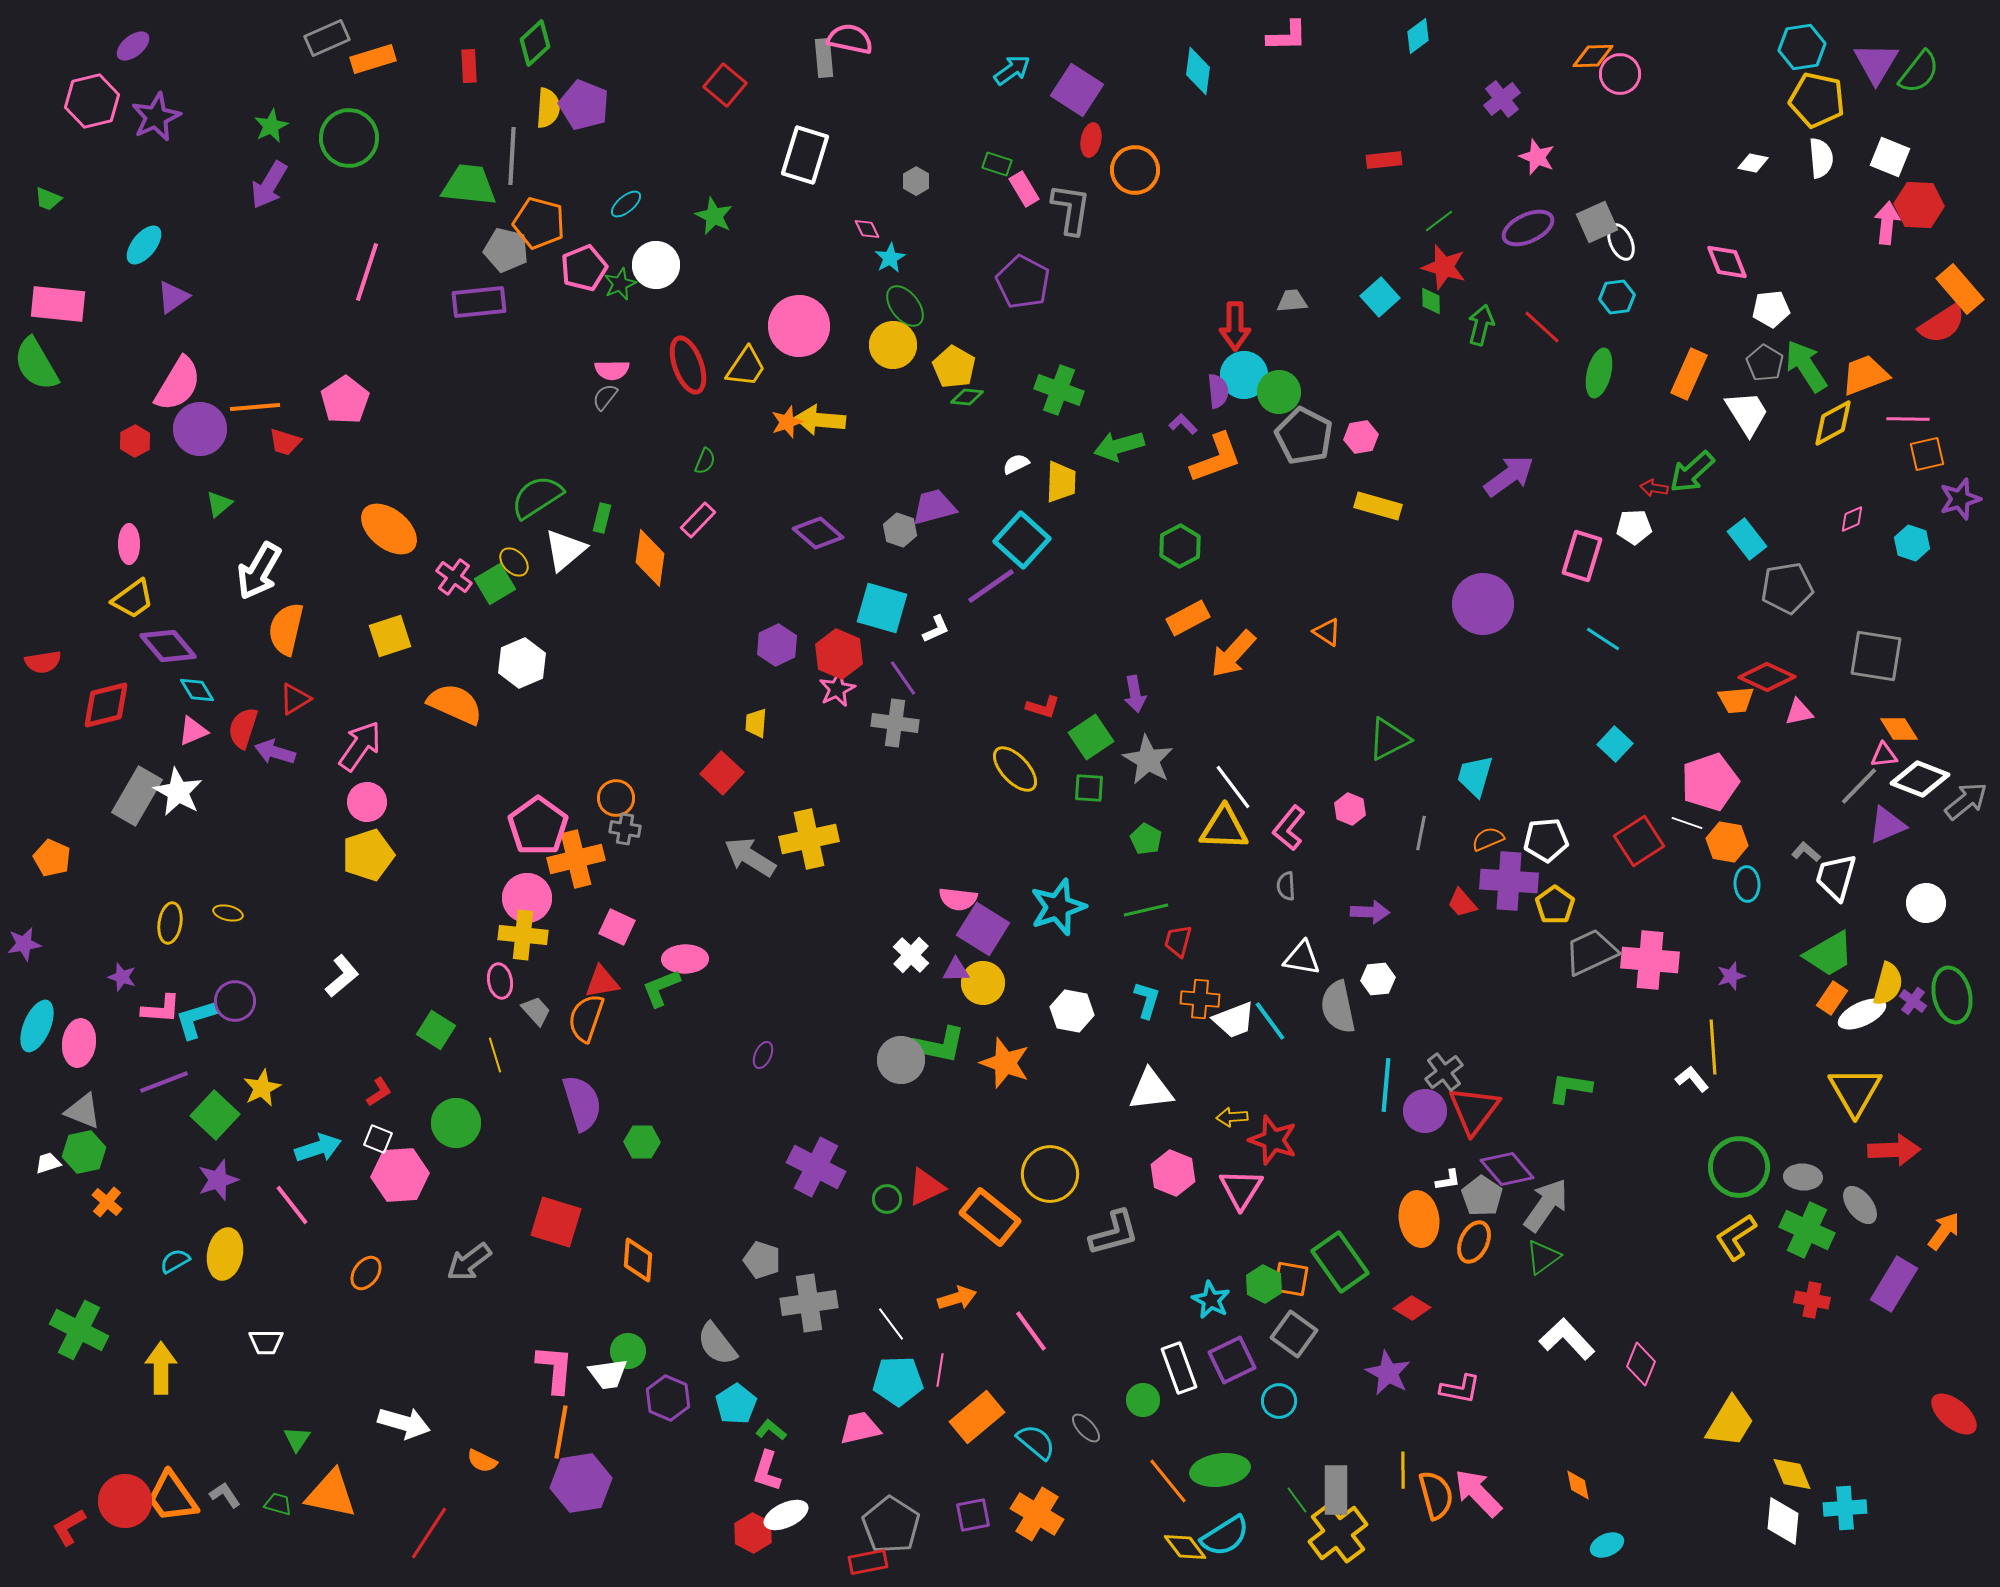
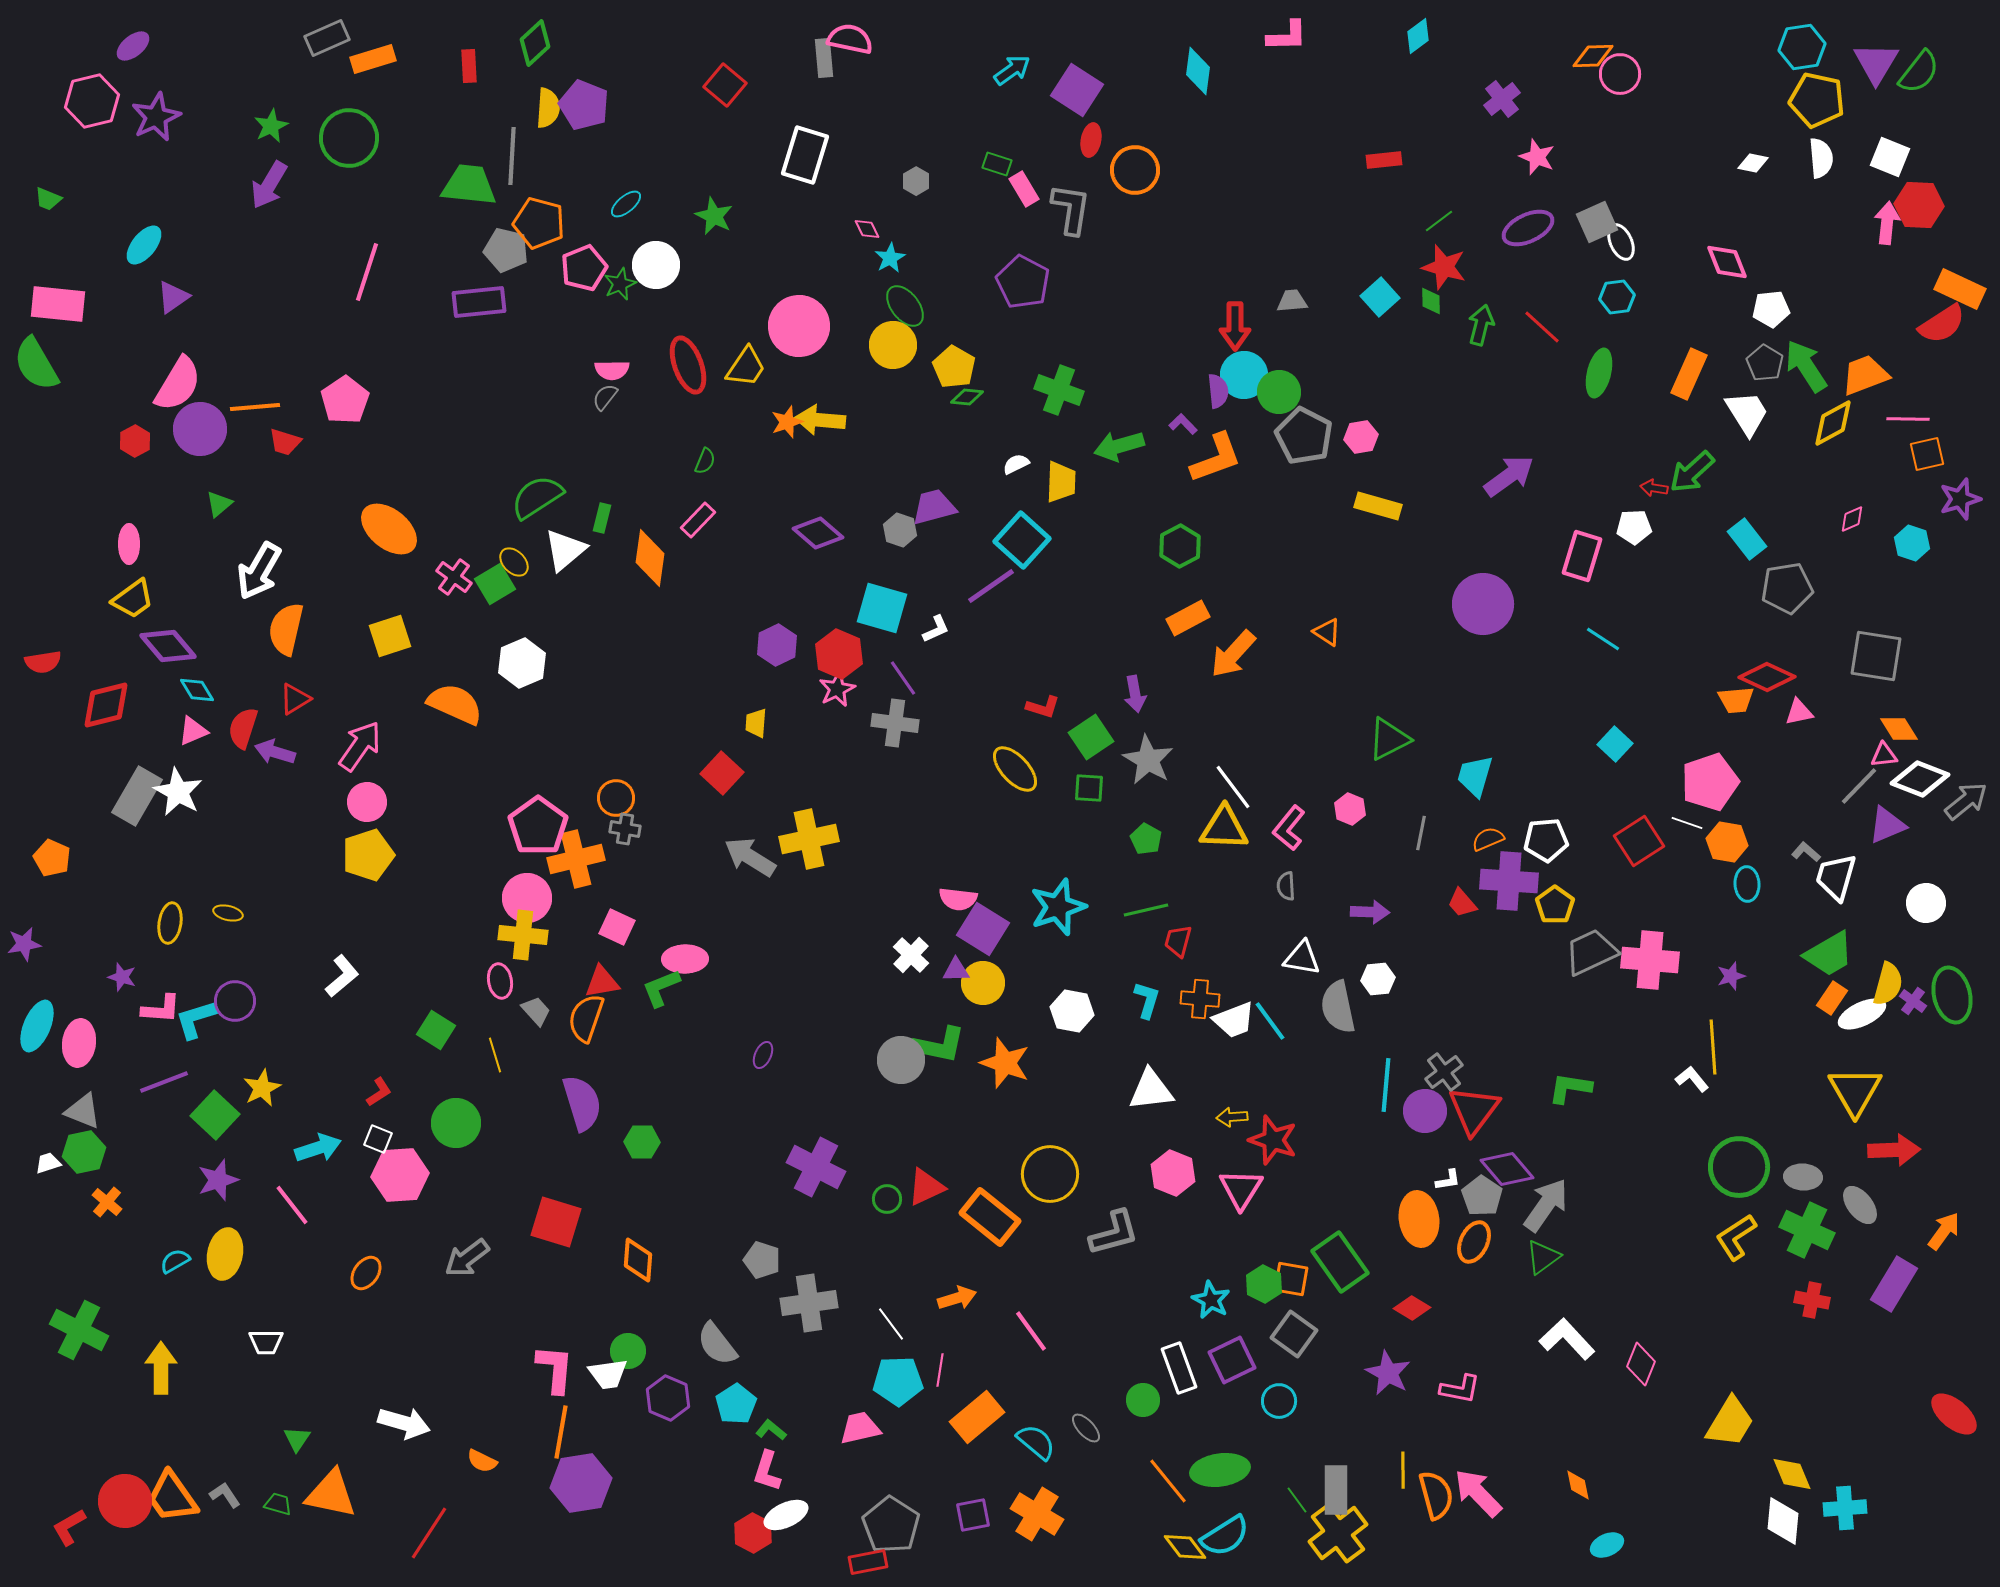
orange rectangle at (1960, 289): rotated 24 degrees counterclockwise
gray arrow at (469, 1262): moved 2 px left, 4 px up
